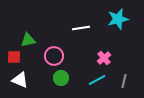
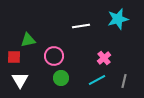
white line: moved 2 px up
white triangle: rotated 36 degrees clockwise
